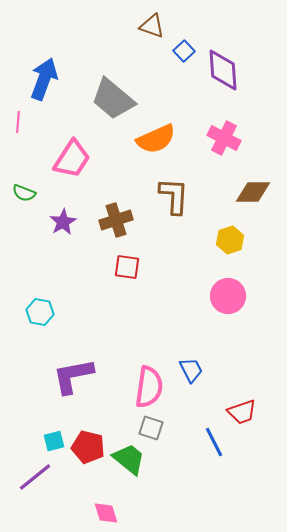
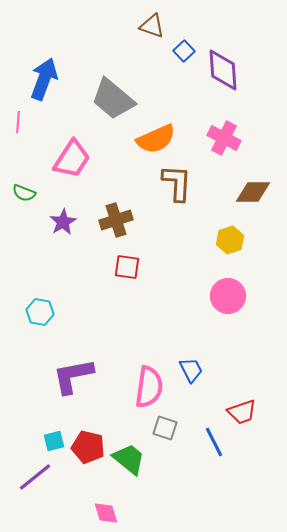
brown L-shape: moved 3 px right, 13 px up
gray square: moved 14 px right
